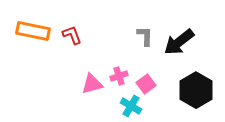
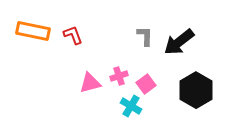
red L-shape: moved 1 px right
pink triangle: moved 2 px left, 1 px up
